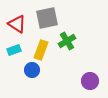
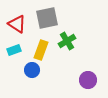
purple circle: moved 2 px left, 1 px up
